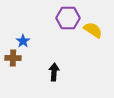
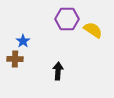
purple hexagon: moved 1 px left, 1 px down
brown cross: moved 2 px right, 1 px down
black arrow: moved 4 px right, 1 px up
